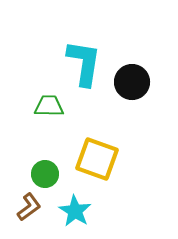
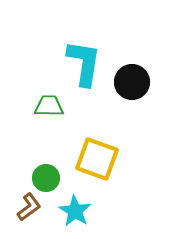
green circle: moved 1 px right, 4 px down
